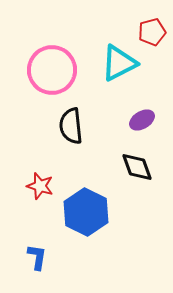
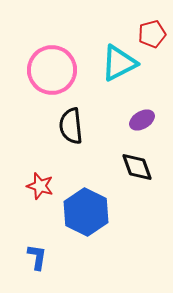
red pentagon: moved 2 px down
